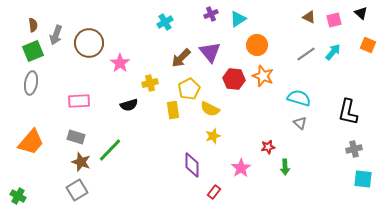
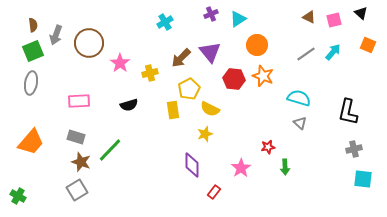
yellow cross at (150, 83): moved 10 px up
yellow star at (213, 136): moved 8 px left, 2 px up
